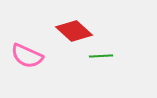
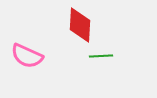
red diamond: moved 6 px right, 6 px up; rotated 51 degrees clockwise
